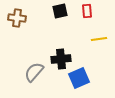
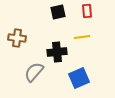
black square: moved 2 px left, 1 px down
brown cross: moved 20 px down
yellow line: moved 17 px left, 2 px up
black cross: moved 4 px left, 7 px up
